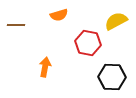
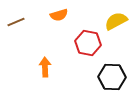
brown line: moved 3 px up; rotated 24 degrees counterclockwise
orange arrow: rotated 12 degrees counterclockwise
